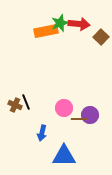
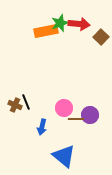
brown line: moved 3 px left
blue arrow: moved 6 px up
blue triangle: rotated 40 degrees clockwise
